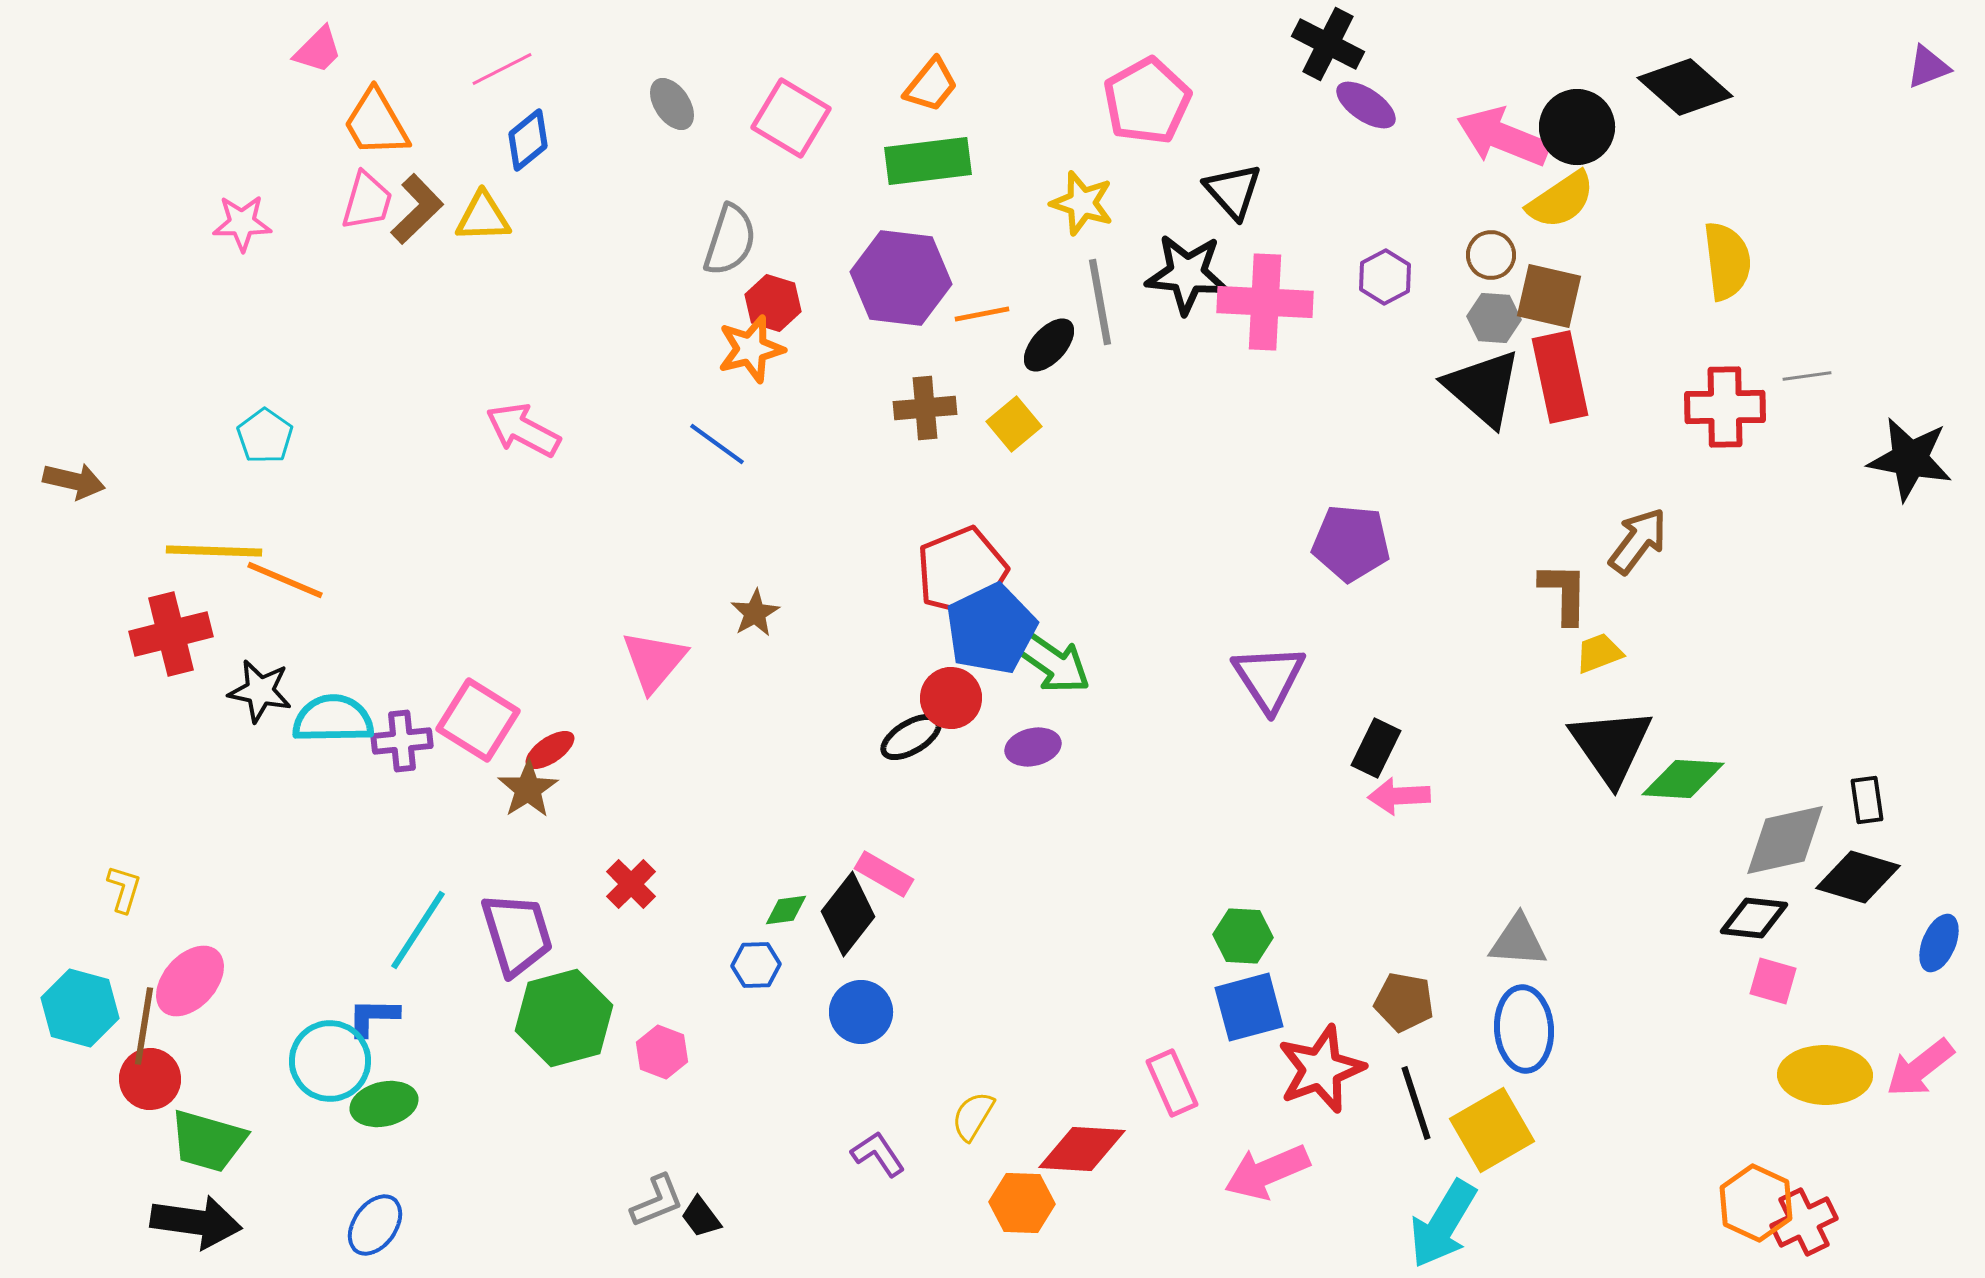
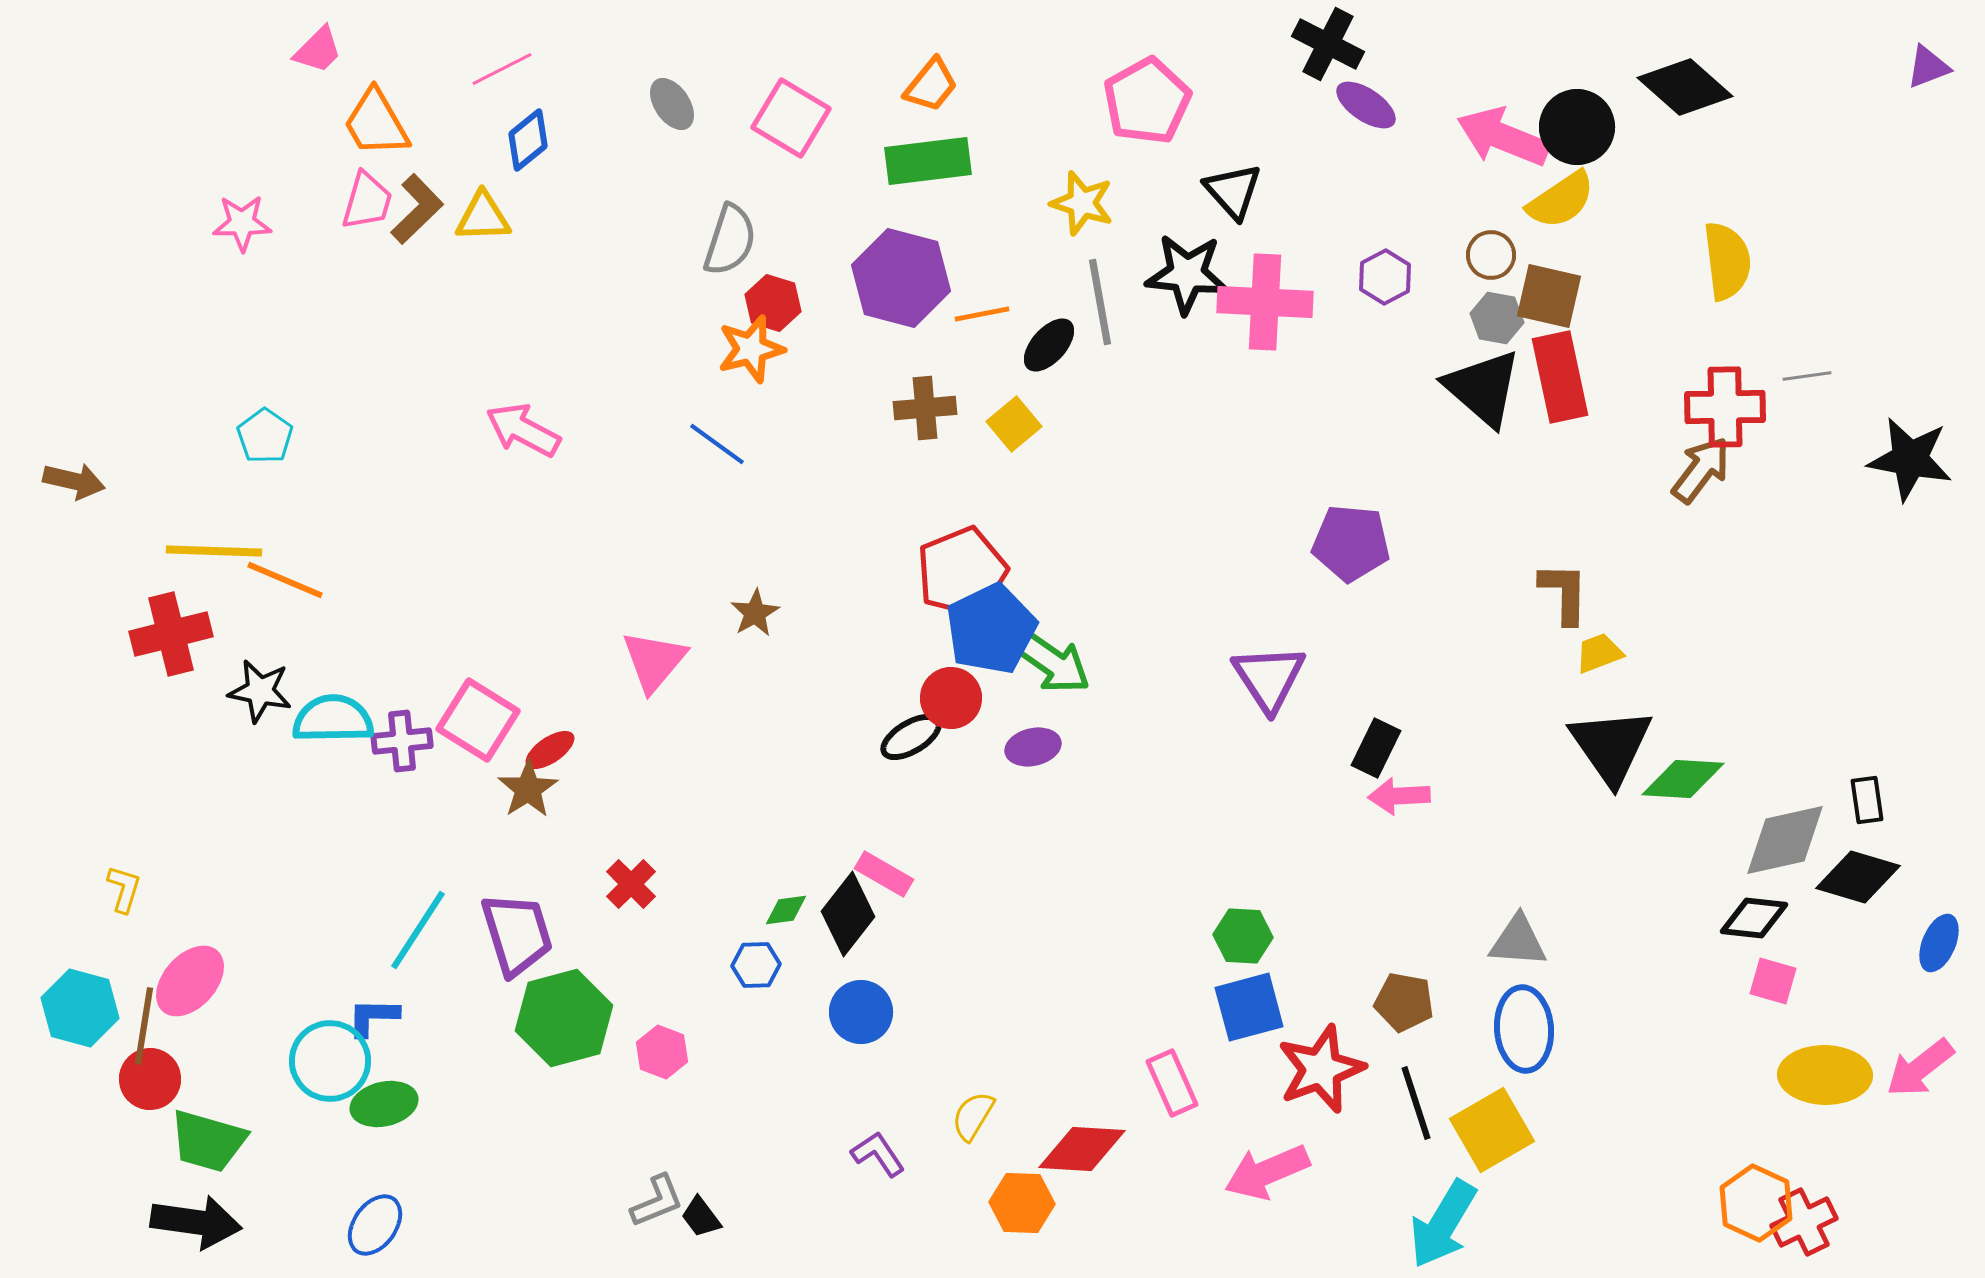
purple hexagon at (901, 278): rotated 8 degrees clockwise
gray hexagon at (1494, 318): moved 3 px right; rotated 6 degrees clockwise
brown arrow at (1638, 541): moved 63 px right, 71 px up
